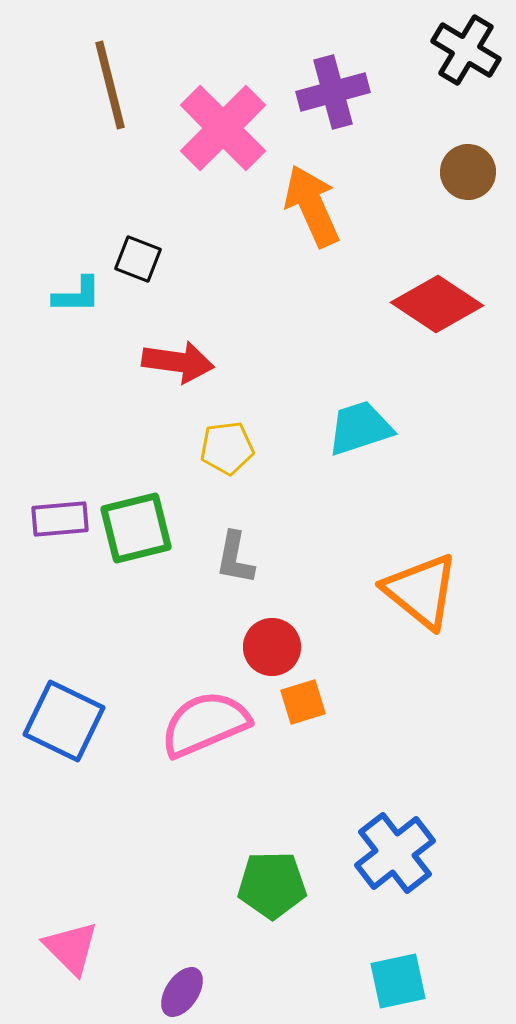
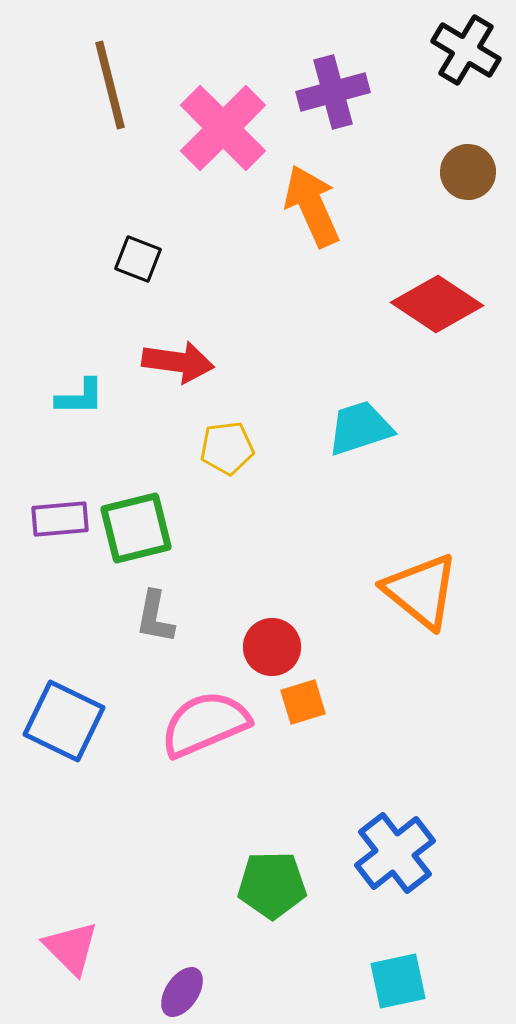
cyan L-shape: moved 3 px right, 102 px down
gray L-shape: moved 80 px left, 59 px down
